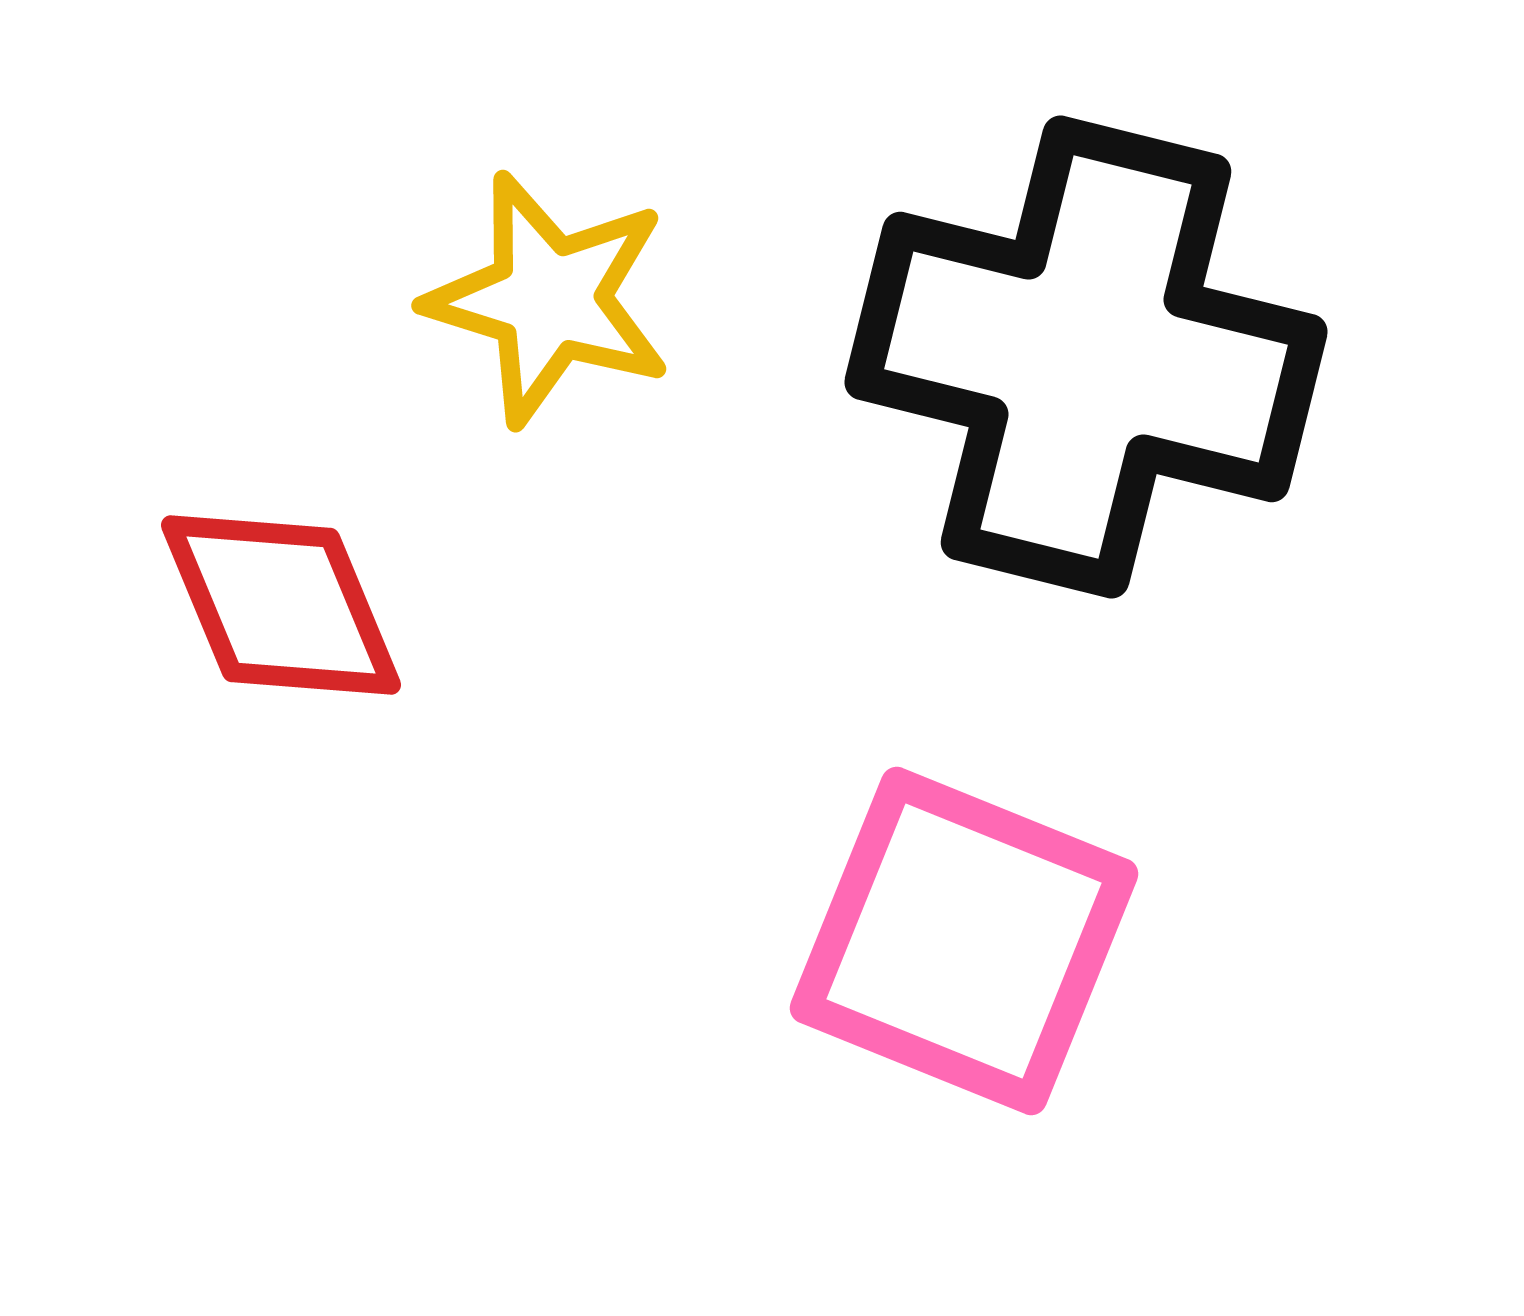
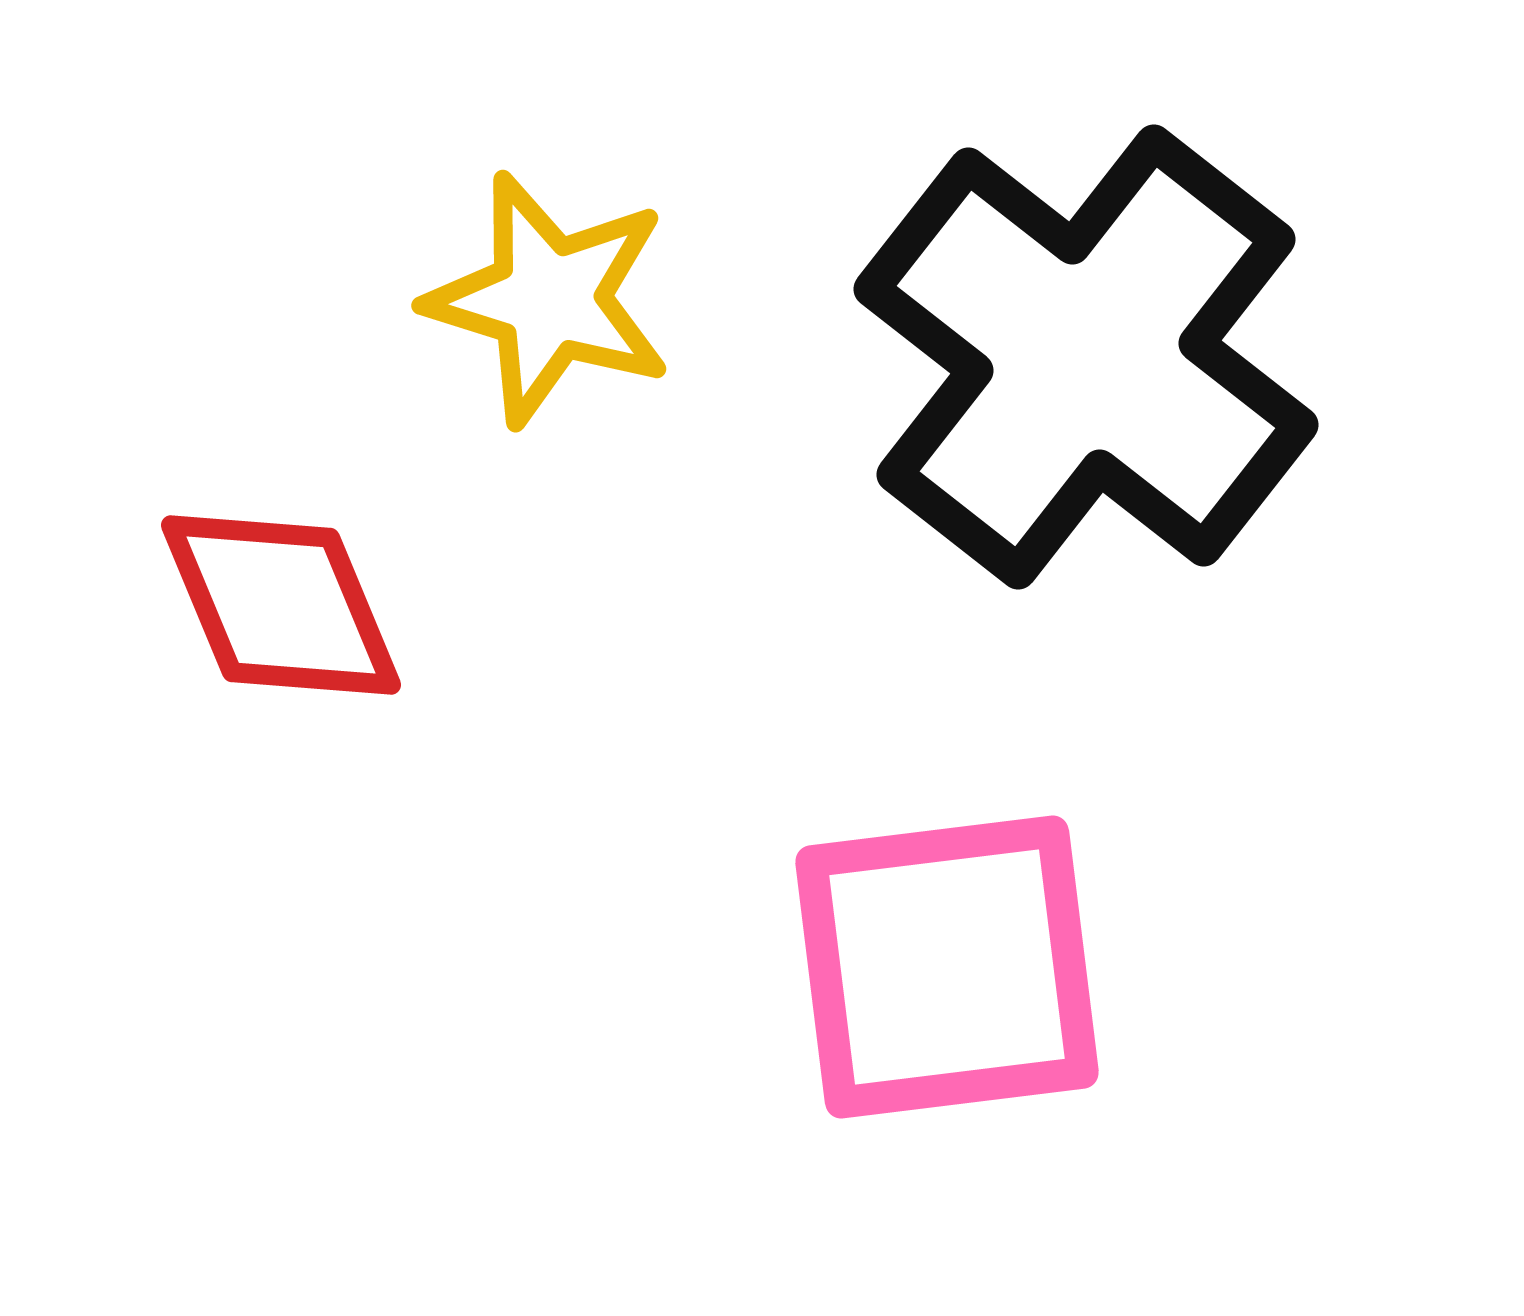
black cross: rotated 24 degrees clockwise
pink square: moved 17 px left, 26 px down; rotated 29 degrees counterclockwise
